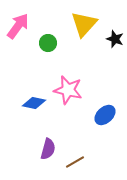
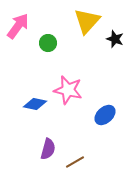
yellow triangle: moved 3 px right, 3 px up
blue diamond: moved 1 px right, 1 px down
